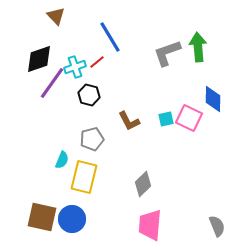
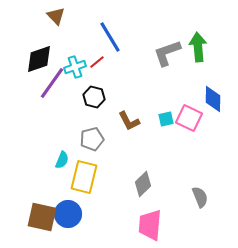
black hexagon: moved 5 px right, 2 px down
blue circle: moved 4 px left, 5 px up
gray semicircle: moved 17 px left, 29 px up
